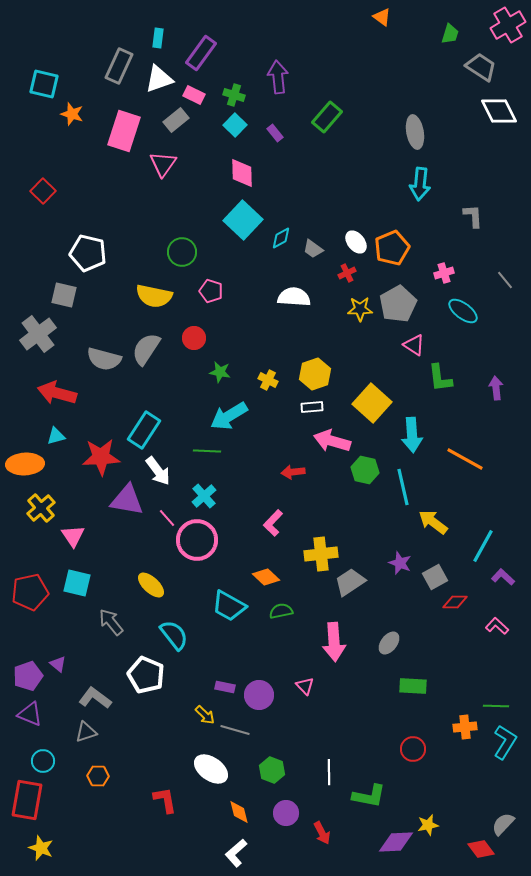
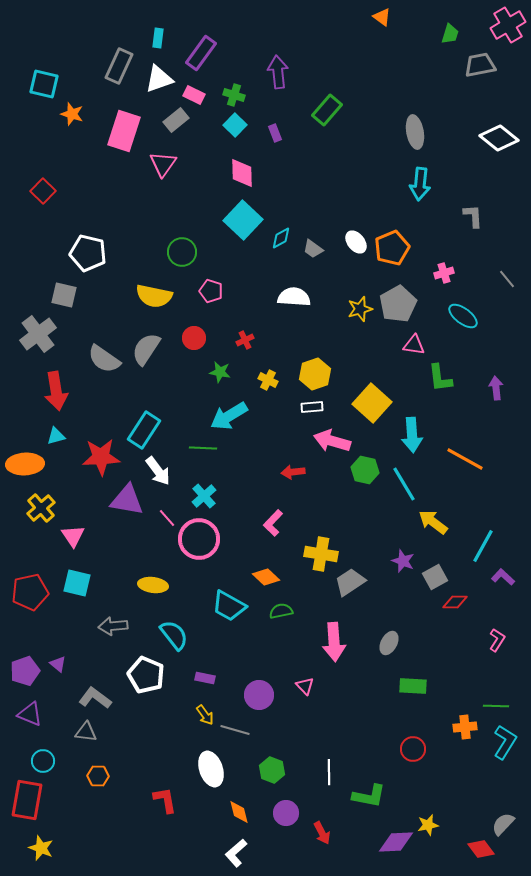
gray trapezoid at (481, 67): moved 1 px left, 2 px up; rotated 44 degrees counterclockwise
purple arrow at (278, 77): moved 5 px up
white diamond at (499, 111): moved 27 px down; rotated 24 degrees counterclockwise
green rectangle at (327, 117): moved 7 px up
purple rectangle at (275, 133): rotated 18 degrees clockwise
red cross at (347, 273): moved 102 px left, 67 px down
gray line at (505, 280): moved 2 px right, 1 px up
yellow star at (360, 309): rotated 15 degrees counterclockwise
cyan ellipse at (463, 311): moved 5 px down
pink triangle at (414, 345): rotated 25 degrees counterclockwise
gray semicircle at (104, 359): rotated 20 degrees clockwise
red arrow at (57, 393): moved 1 px left, 2 px up; rotated 114 degrees counterclockwise
green line at (207, 451): moved 4 px left, 3 px up
cyan line at (403, 487): moved 1 px right, 3 px up; rotated 18 degrees counterclockwise
pink circle at (197, 540): moved 2 px right, 1 px up
yellow cross at (321, 554): rotated 16 degrees clockwise
purple star at (400, 563): moved 3 px right, 2 px up
yellow ellipse at (151, 585): moved 2 px right; rotated 36 degrees counterclockwise
gray arrow at (111, 622): moved 2 px right, 4 px down; rotated 56 degrees counterclockwise
pink L-shape at (497, 626): moved 14 px down; rotated 80 degrees clockwise
gray ellipse at (389, 643): rotated 10 degrees counterclockwise
purple pentagon at (28, 676): moved 3 px left, 5 px up
purple rectangle at (225, 687): moved 20 px left, 9 px up
yellow arrow at (205, 715): rotated 10 degrees clockwise
gray triangle at (86, 732): rotated 25 degrees clockwise
white ellipse at (211, 769): rotated 36 degrees clockwise
